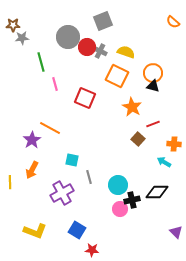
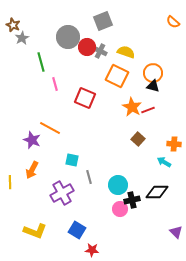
brown star: rotated 24 degrees clockwise
gray star: rotated 24 degrees counterclockwise
red line: moved 5 px left, 14 px up
purple star: rotated 18 degrees counterclockwise
